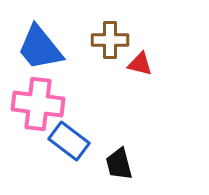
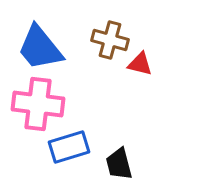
brown cross: rotated 15 degrees clockwise
blue rectangle: moved 6 px down; rotated 54 degrees counterclockwise
